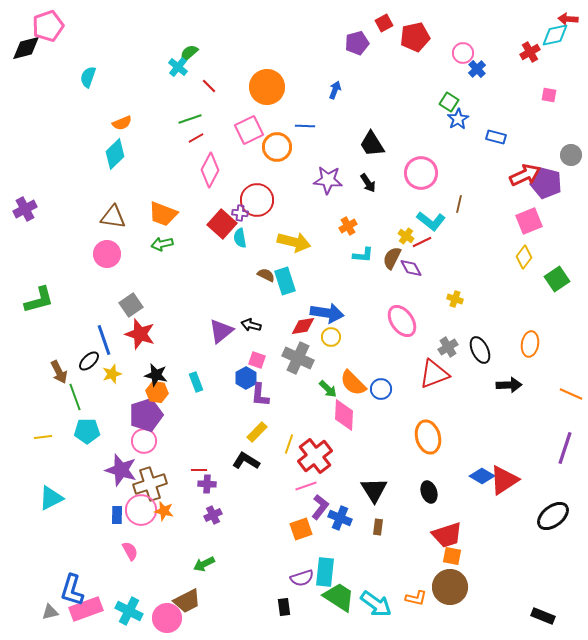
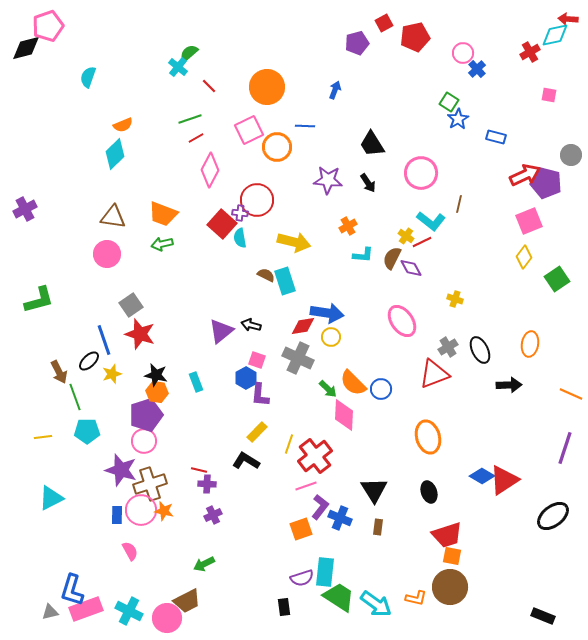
orange semicircle at (122, 123): moved 1 px right, 2 px down
red line at (199, 470): rotated 14 degrees clockwise
